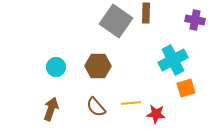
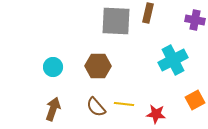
brown rectangle: moved 2 px right; rotated 12 degrees clockwise
gray square: rotated 32 degrees counterclockwise
cyan circle: moved 3 px left
orange square: moved 9 px right, 12 px down; rotated 12 degrees counterclockwise
yellow line: moved 7 px left, 1 px down; rotated 12 degrees clockwise
brown arrow: moved 2 px right
